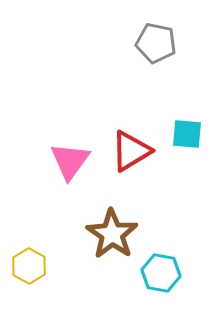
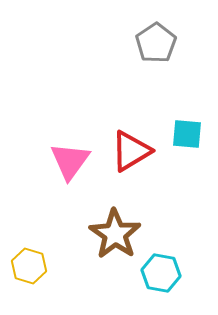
gray pentagon: rotated 27 degrees clockwise
brown star: moved 3 px right
yellow hexagon: rotated 12 degrees counterclockwise
